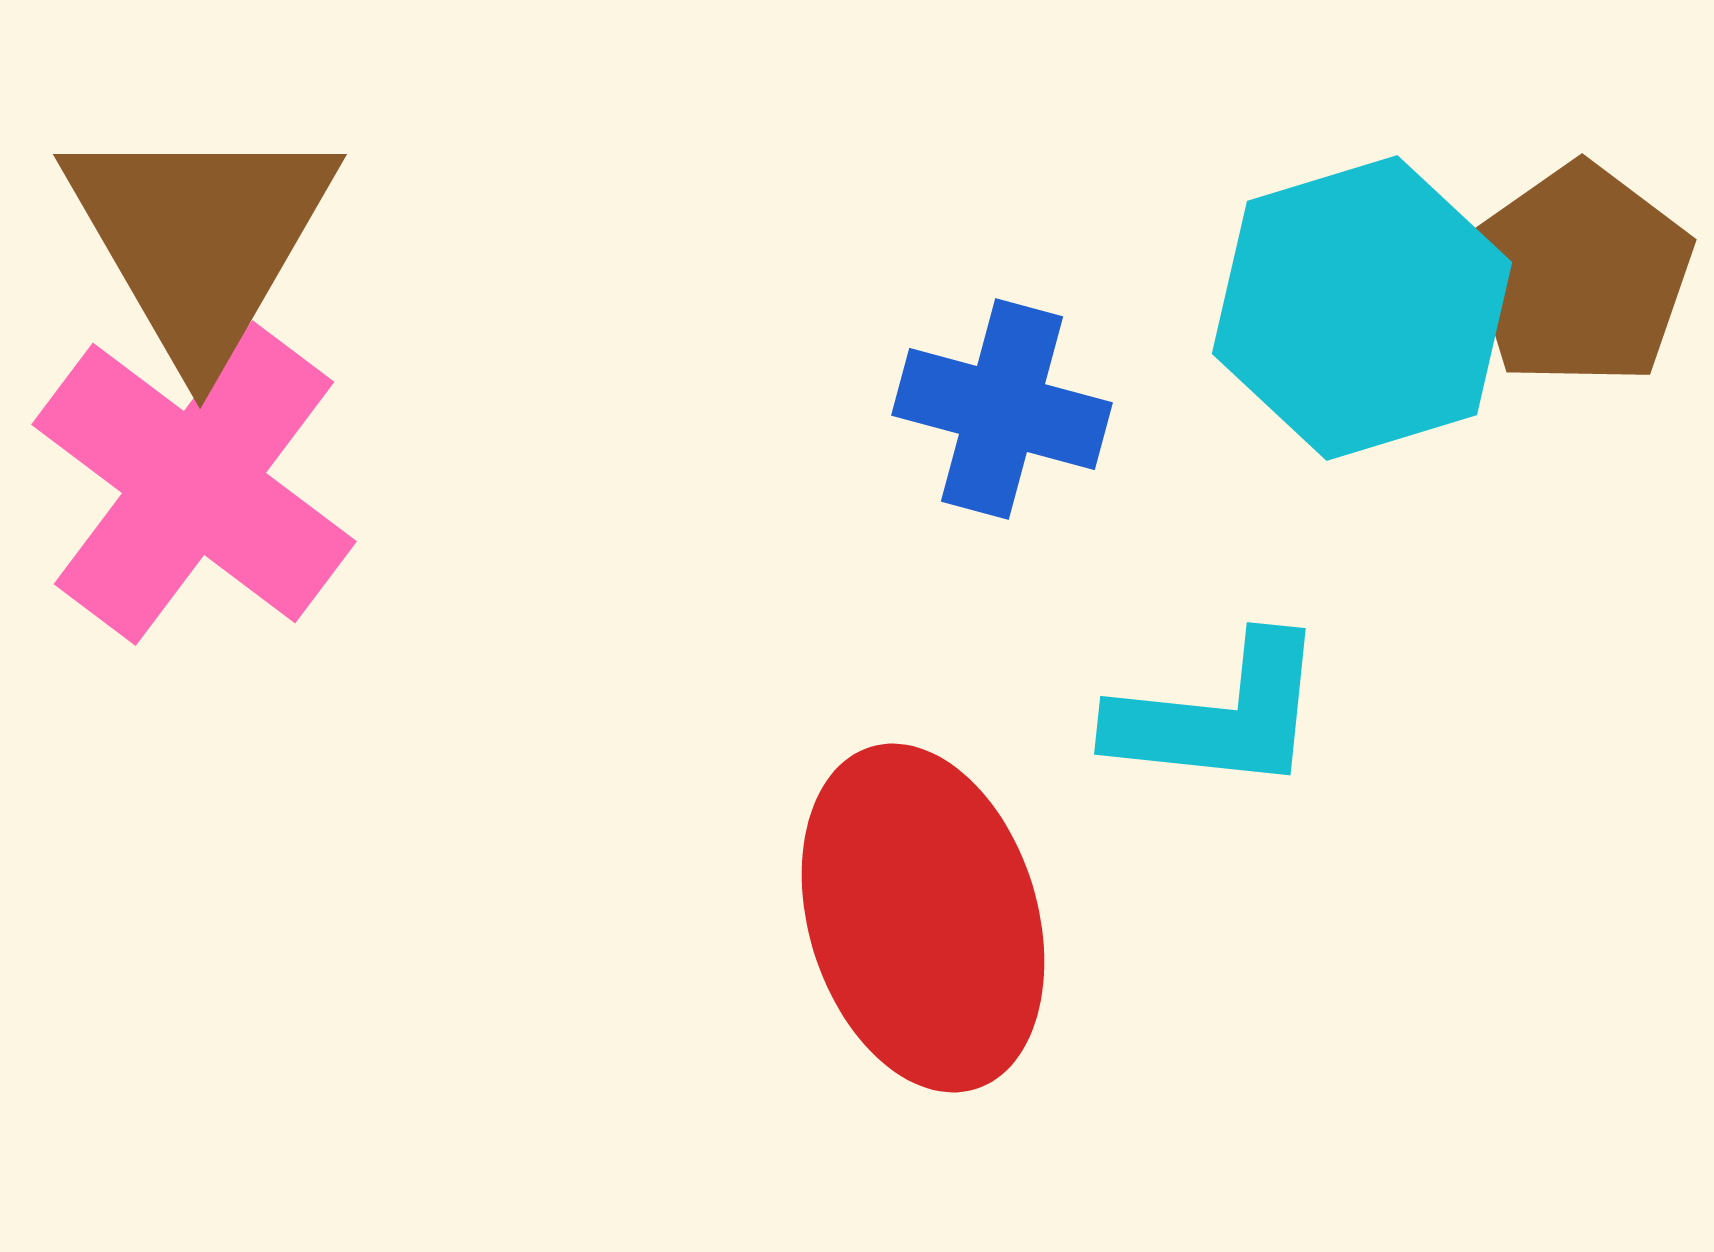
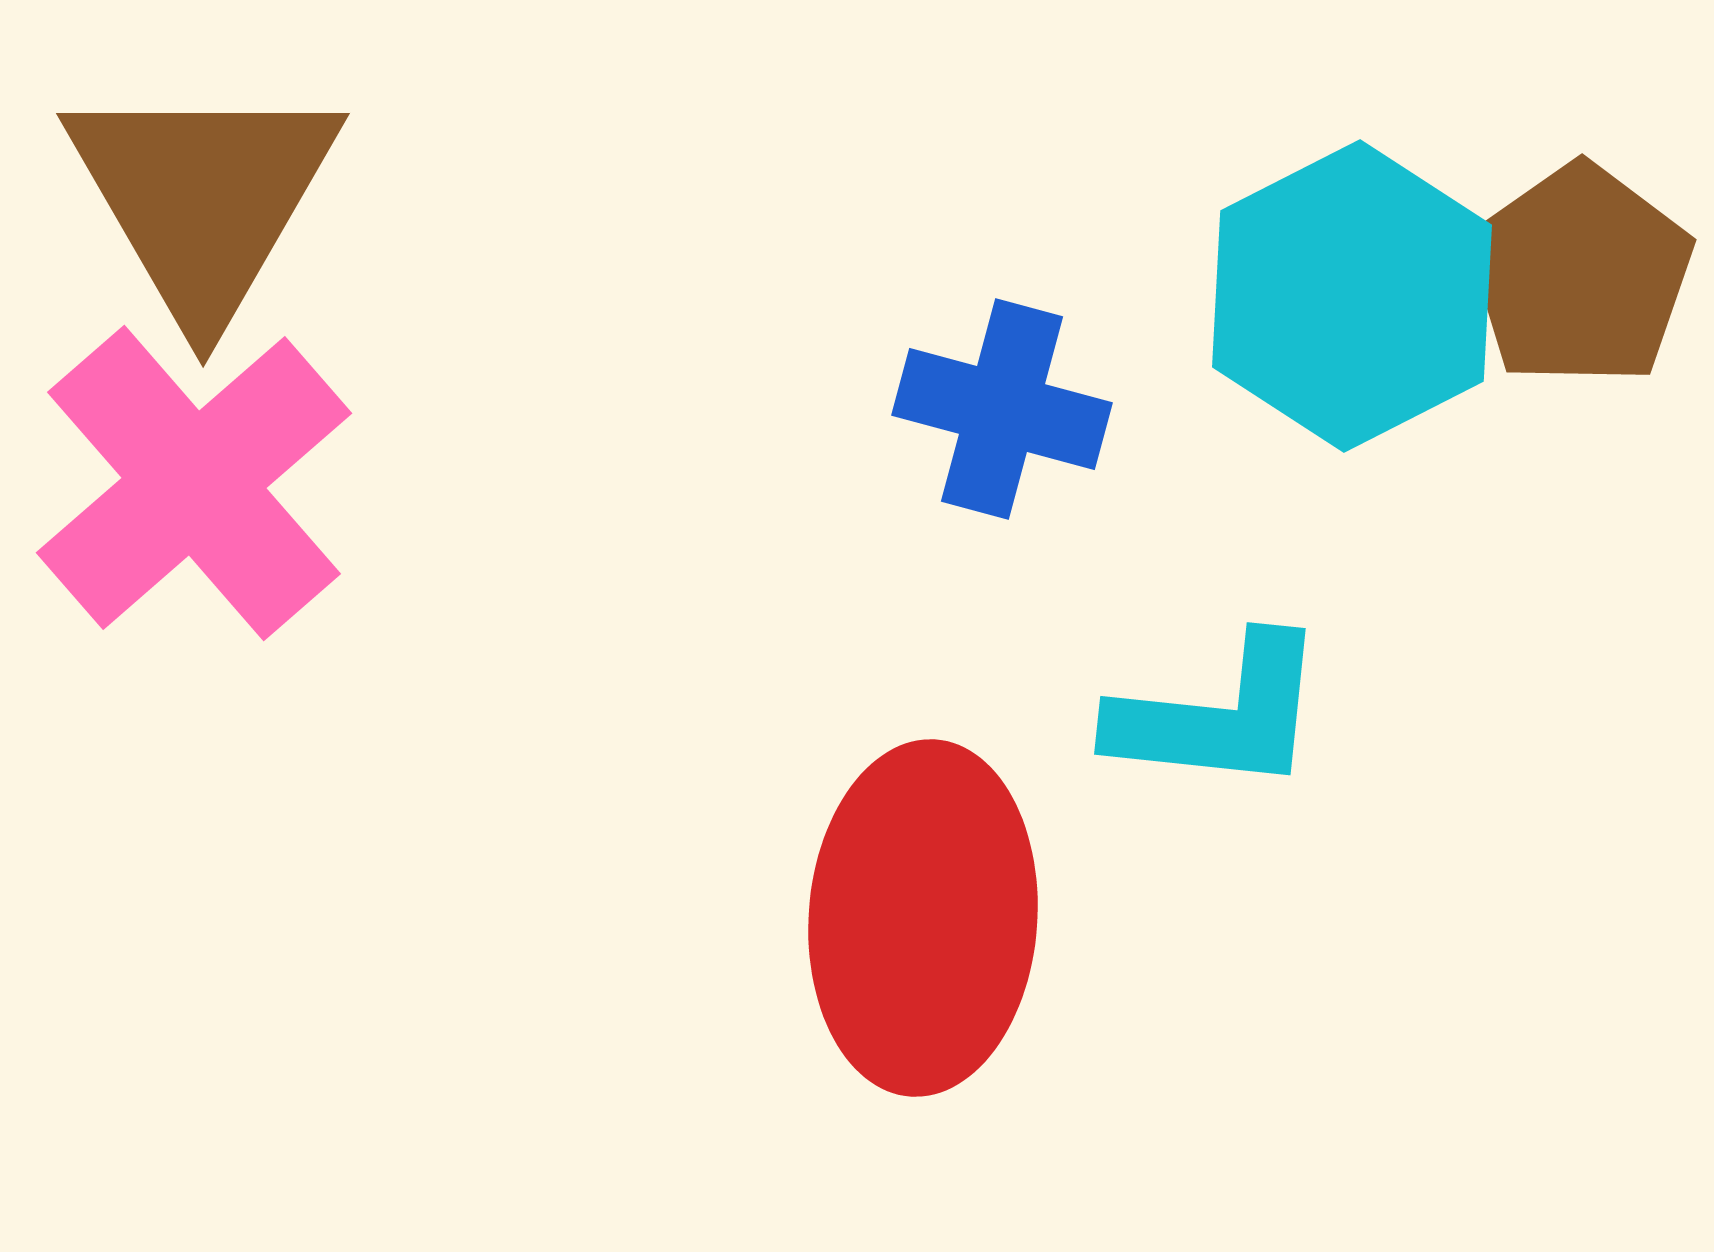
brown triangle: moved 3 px right, 41 px up
cyan hexagon: moved 10 px left, 12 px up; rotated 10 degrees counterclockwise
pink cross: rotated 12 degrees clockwise
red ellipse: rotated 21 degrees clockwise
